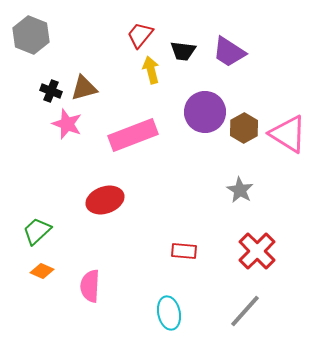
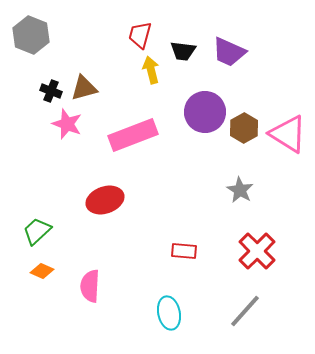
red trapezoid: rotated 24 degrees counterclockwise
purple trapezoid: rotated 9 degrees counterclockwise
